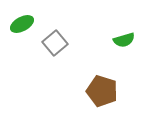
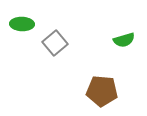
green ellipse: rotated 30 degrees clockwise
brown pentagon: rotated 12 degrees counterclockwise
